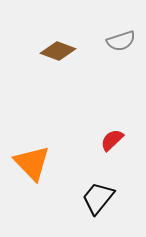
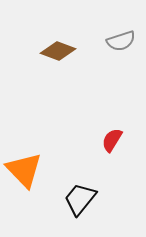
red semicircle: rotated 15 degrees counterclockwise
orange triangle: moved 8 px left, 7 px down
black trapezoid: moved 18 px left, 1 px down
